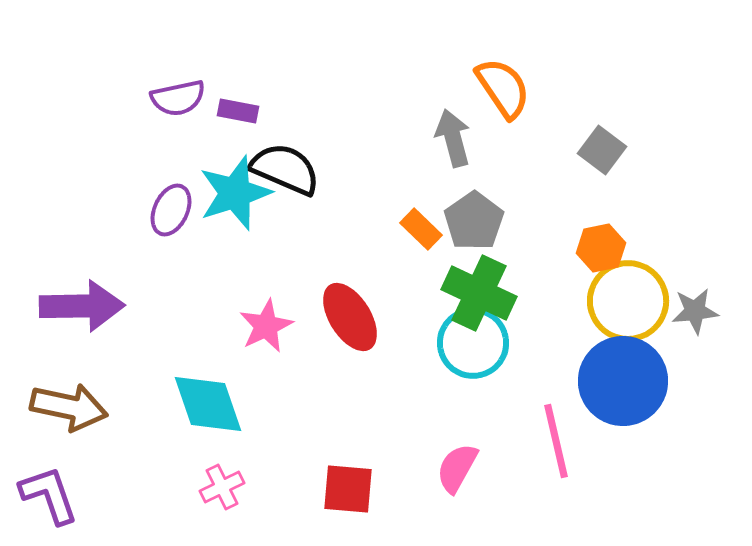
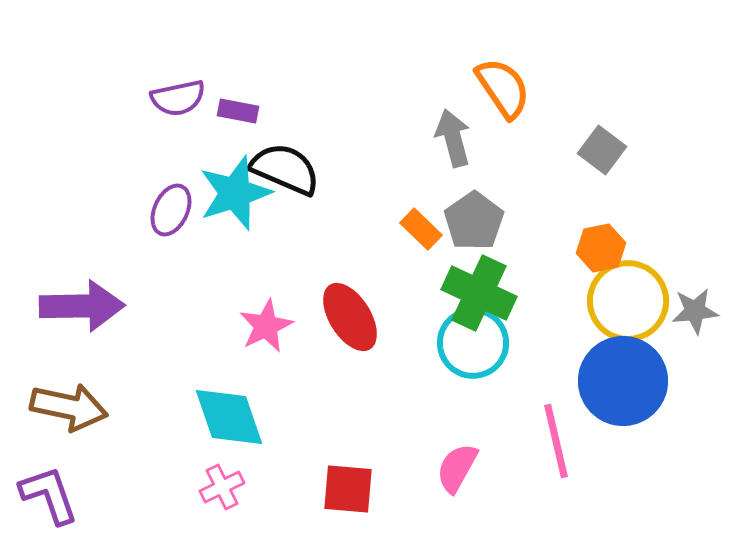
cyan diamond: moved 21 px right, 13 px down
